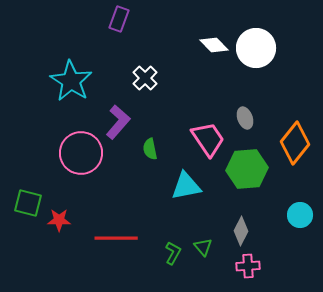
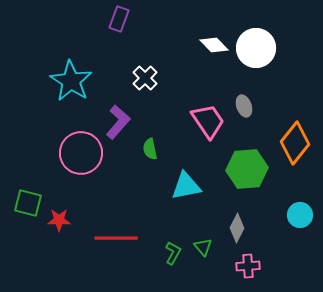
gray ellipse: moved 1 px left, 12 px up
pink trapezoid: moved 18 px up
gray diamond: moved 4 px left, 3 px up
